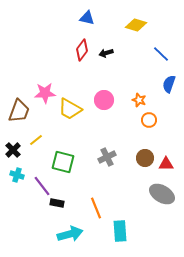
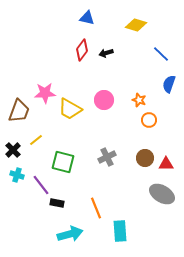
purple line: moved 1 px left, 1 px up
